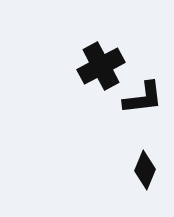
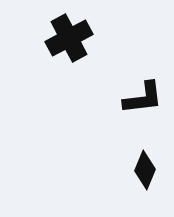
black cross: moved 32 px left, 28 px up
